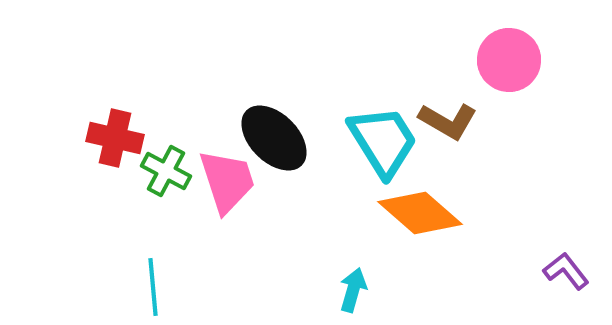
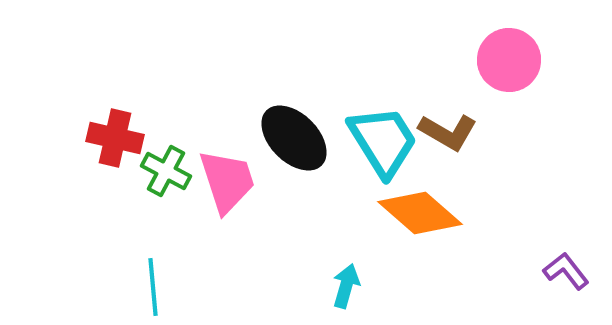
brown L-shape: moved 11 px down
black ellipse: moved 20 px right
cyan arrow: moved 7 px left, 4 px up
